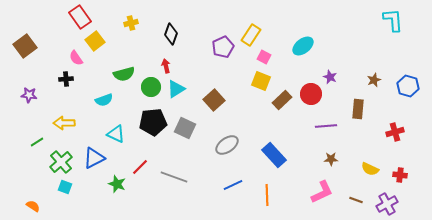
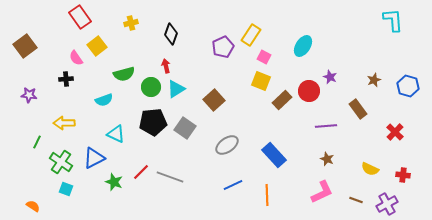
yellow square at (95, 41): moved 2 px right, 5 px down
cyan ellipse at (303, 46): rotated 20 degrees counterclockwise
red circle at (311, 94): moved 2 px left, 3 px up
brown rectangle at (358, 109): rotated 42 degrees counterclockwise
gray square at (185, 128): rotated 10 degrees clockwise
red cross at (395, 132): rotated 30 degrees counterclockwise
green line at (37, 142): rotated 32 degrees counterclockwise
brown star at (331, 159): moved 4 px left; rotated 24 degrees clockwise
green cross at (61, 162): rotated 15 degrees counterclockwise
red line at (140, 167): moved 1 px right, 5 px down
red cross at (400, 175): moved 3 px right
gray line at (174, 177): moved 4 px left
green star at (117, 184): moved 3 px left, 2 px up
cyan square at (65, 187): moved 1 px right, 2 px down
